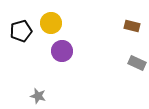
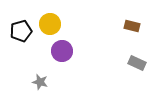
yellow circle: moved 1 px left, 1 px down
gray star: moved 2 px right, 14 px up
